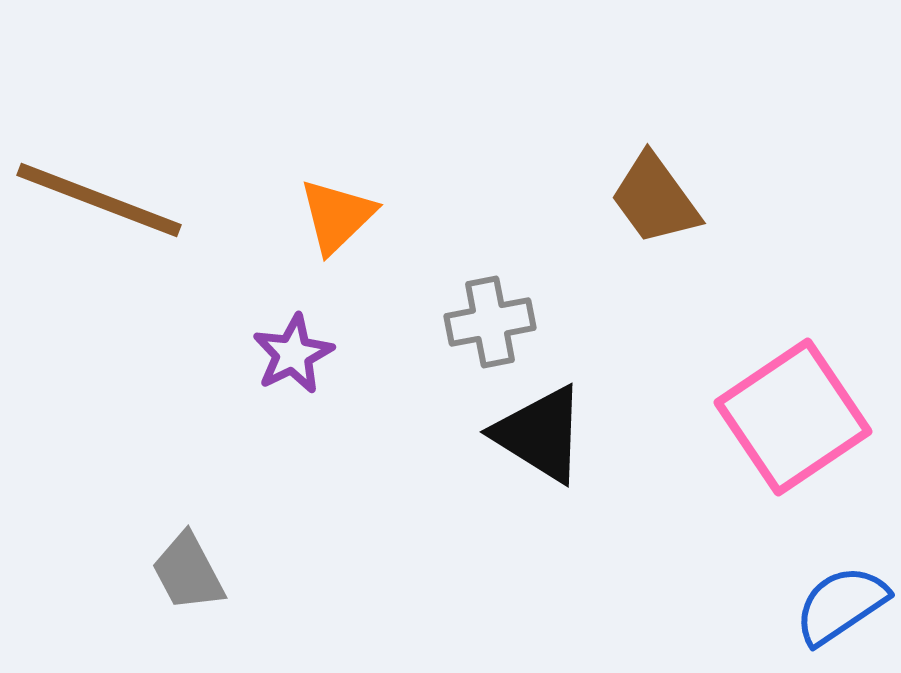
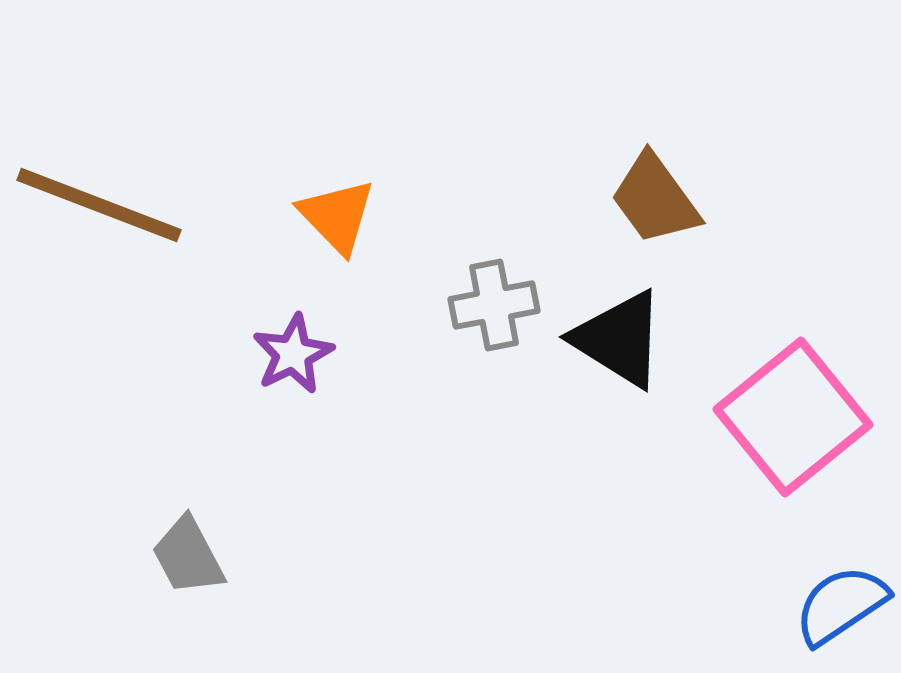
brown line: moved 5 px down
orange triangle: rotated 30 degrees counterclockwise
gray cross: moved 4 px right, 17 px up
pink square: rotated 5 degrees counterclockwise
black triangle: moved 79 px right, 95 px up
gray trapezoid: moved 16 px up
